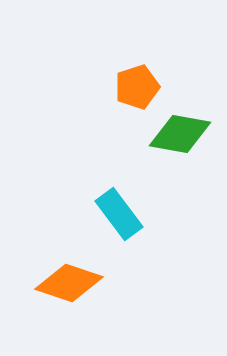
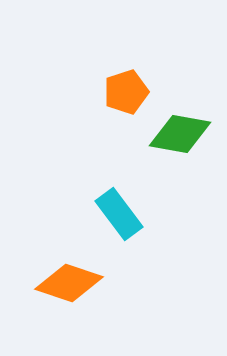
orange pentagon: moved 11 px left, 5 px down
